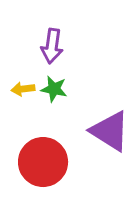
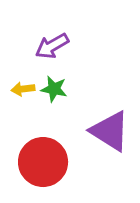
purple arrow: rotated 52 degrees clockwise
